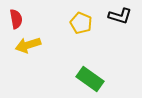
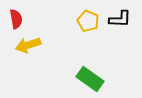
black L-shape: moved 3 px down; rotated 15 degrees counterclockwise
yellow pentagon: moved 7 px right, 2 px up
